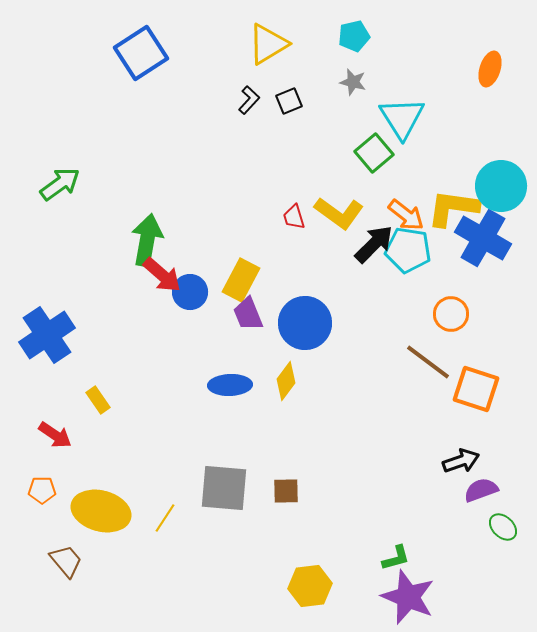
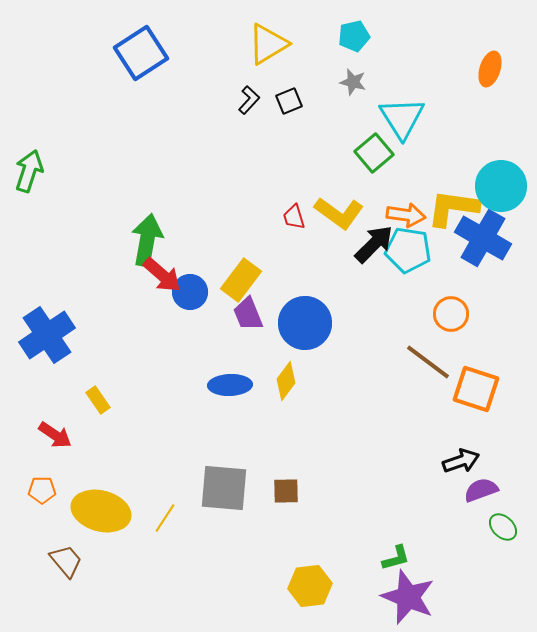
green arrow at (60, 184): moved 31 px left, 13 px up; rotated 36 degrees counterclockwise
orange arrow at (406, 215): rotated 30 degrees counterclockwise
yellow rectangle at (241, 280): rotated 9 degrees clockwise
